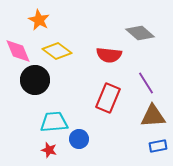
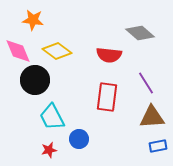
orange star: moved 6 px left; rotated 20 degrees counterclockwise
red rectangle: moved 1 px left, 1 px up; rotated 16 degrees counterclockwise
brown triangle: moved 1 px left, 1 px down
cyan trapezoid: moved 2 px left, 5 px up; rotated 112 degrees counterclockwise
red star: rotated 28 degrees counterclockwise
